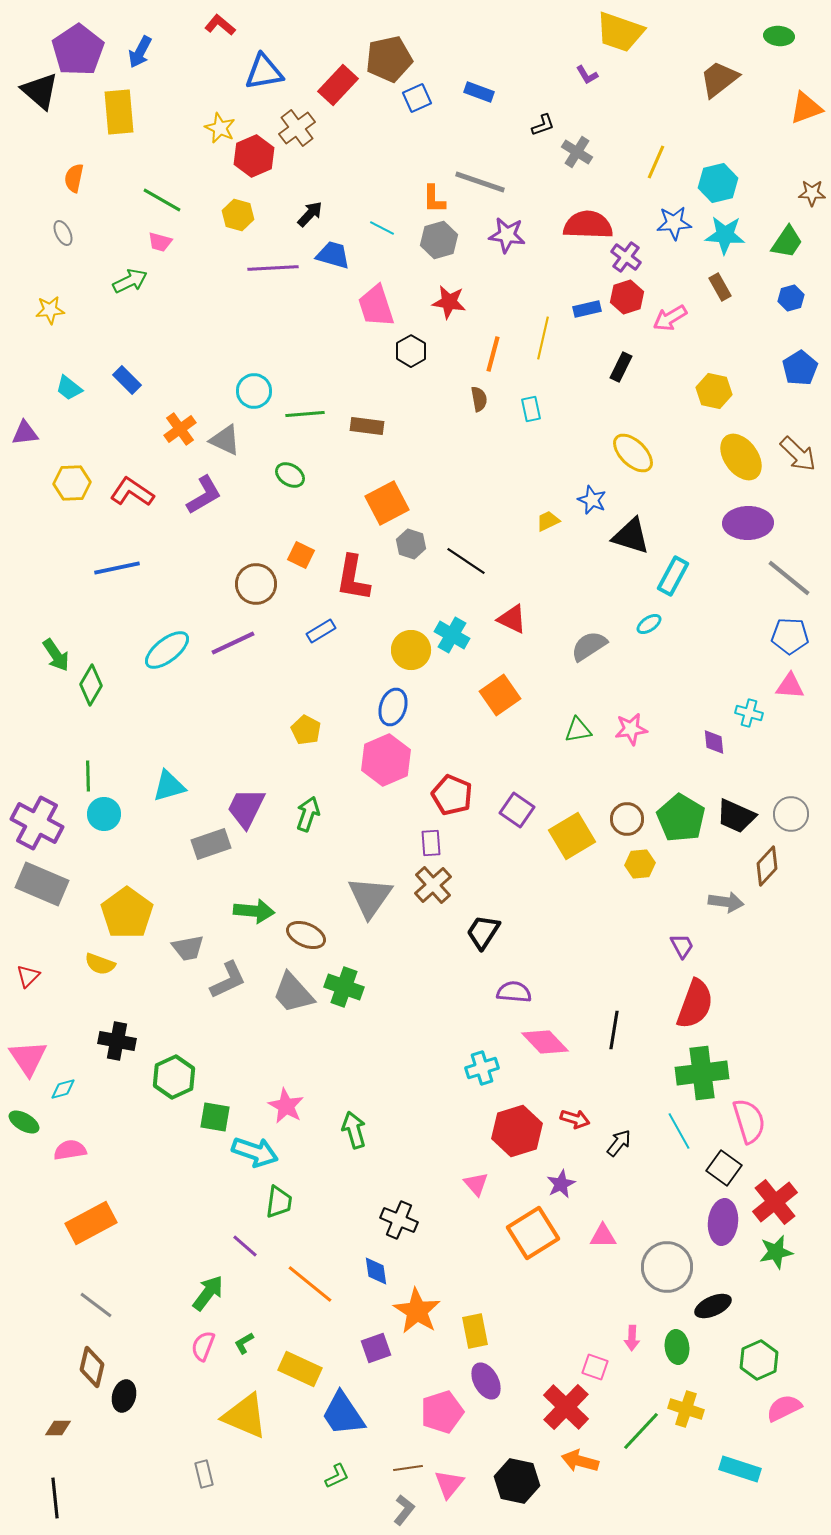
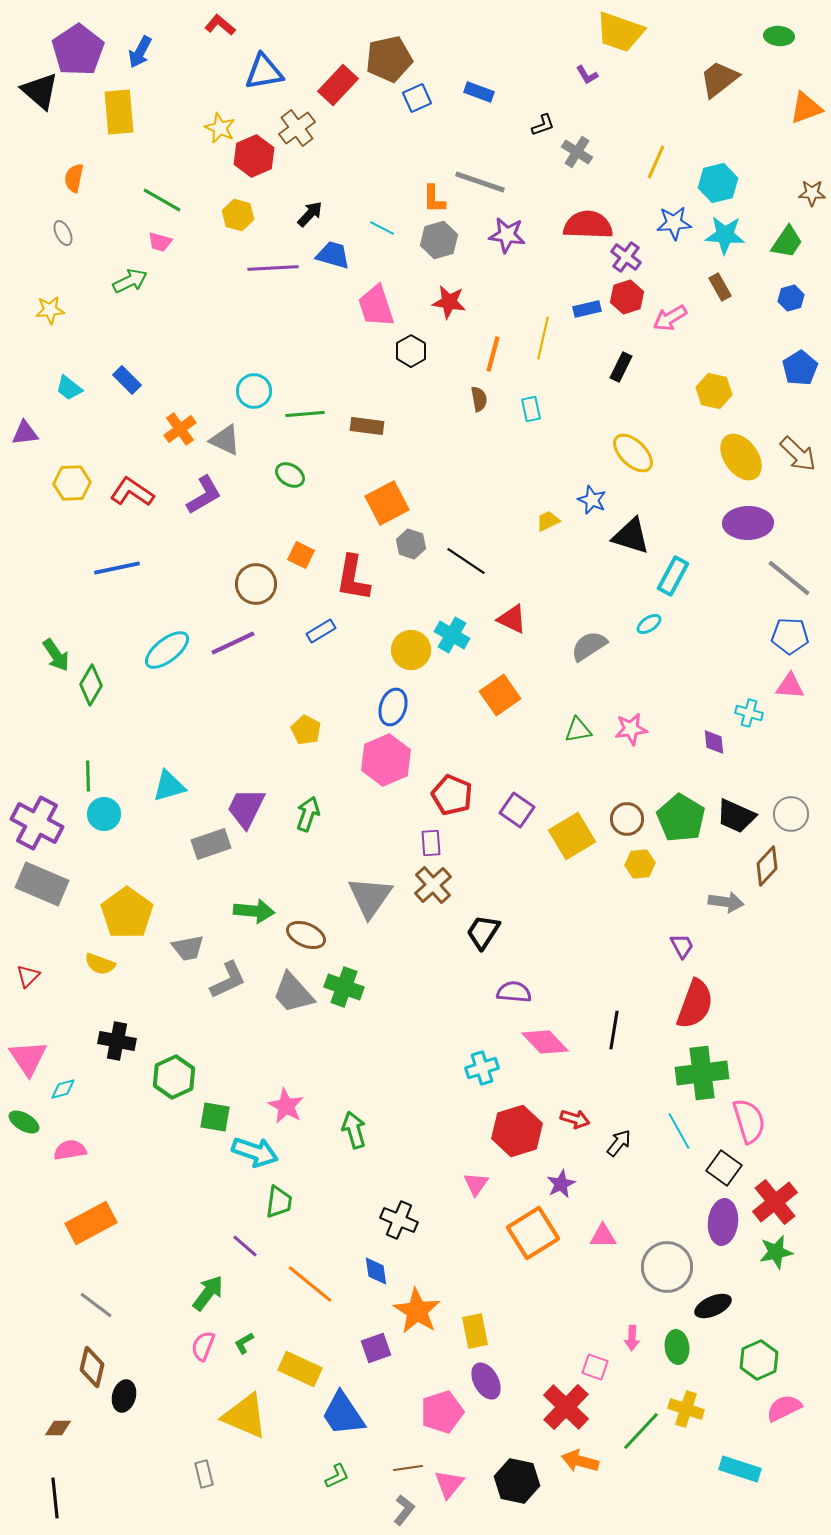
pink triangle at (476, 1184): rotated 16 degrees clockwise
